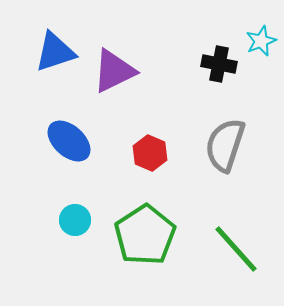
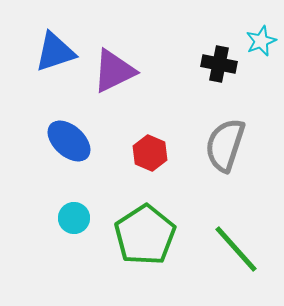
cyan circle: moved 1 px left, 2 px up
